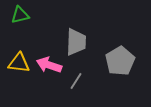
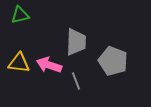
gray pentagon: moved 7 px left; rotated 20 degrees counterclockwise
gray line: rotated 54 degrees counterclockwise
